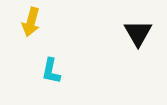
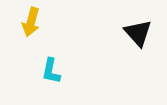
black triangle: rotated 12 degrees counterclockwise
